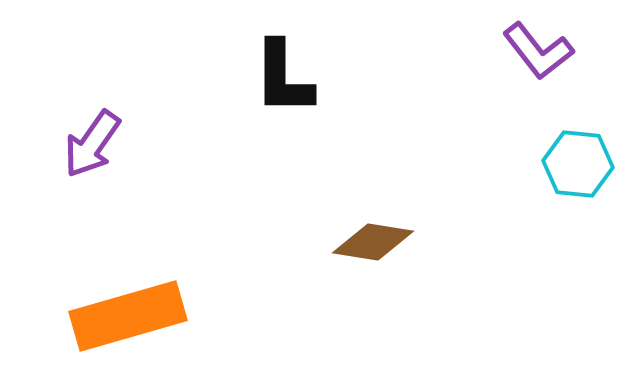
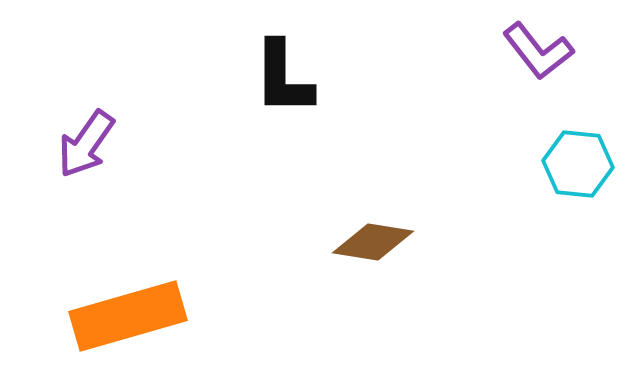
purple arrow: moved 6 px left
